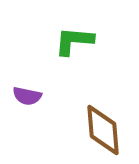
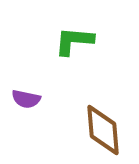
purple semicircle: moved 1 px left, 3 px down
